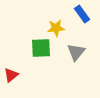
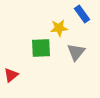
yellow star: moved 3 px right
